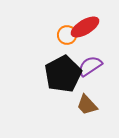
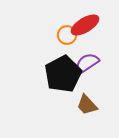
red ellipse: moved 2 px up
purple semicircle: moved 3 px left, 3 px up
